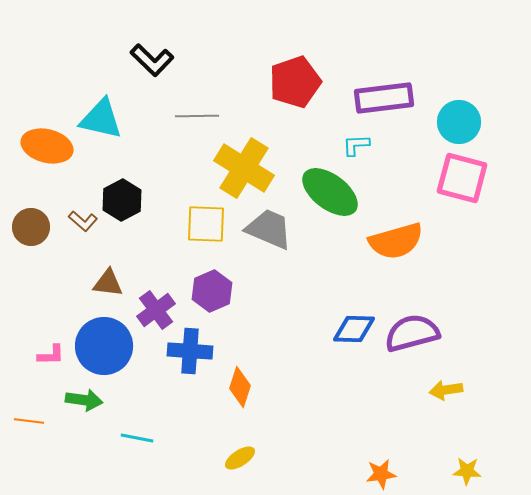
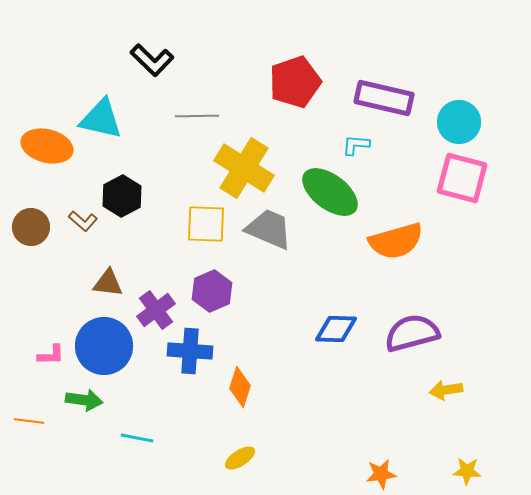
purple rectangle: rotated 20 degrees clockwise
cyan L-shape: rotated 8 degrees clockwise
black hexagon: moved 4 px up
blue diamond: moved 18 px left
